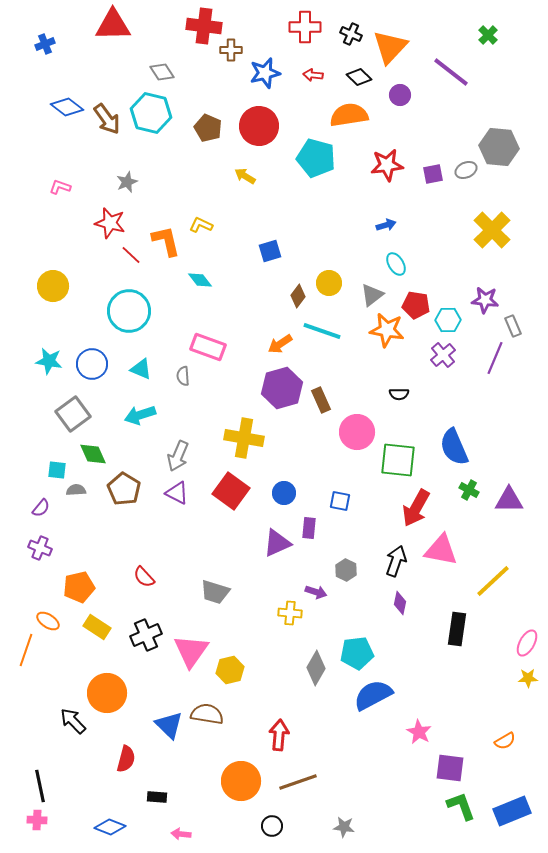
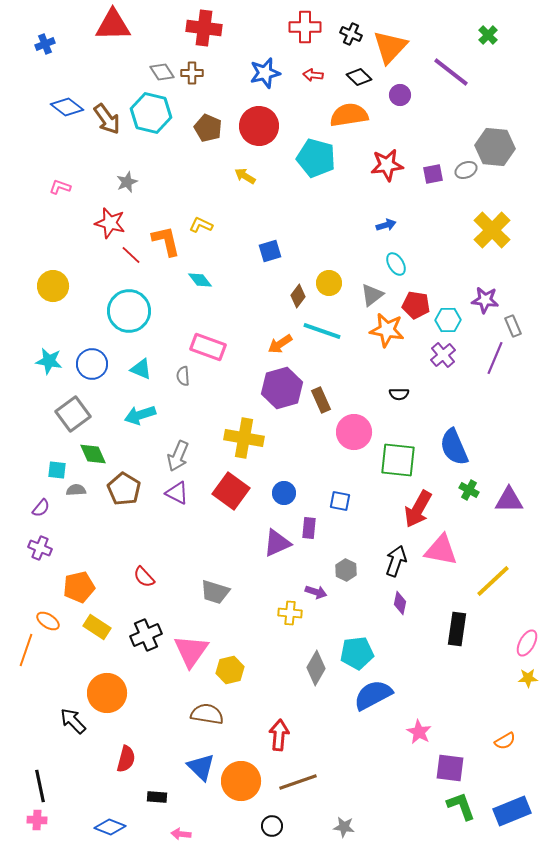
red cross at (204, 26): moved 2 px down
brown cross at (231, 50): moved 39 px left, 23 px down
gray hexagon at (499, 147): moved 4 px left
pink circle at (357, 432): moved 3 px left
red arrow at (416, 508): moved 2 px right, 1 px down
blue triangle at (169, 725): moved 32 px right, 42 px down
